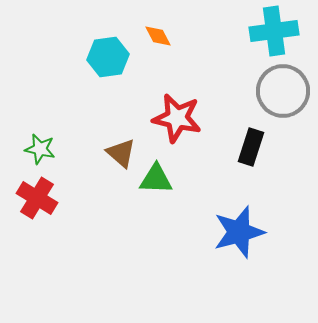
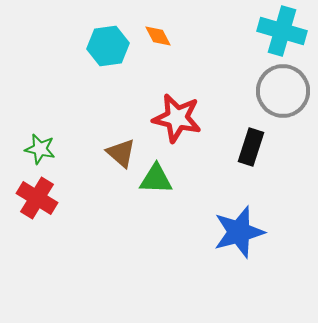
cyan cross: moved 8 px right; rotated 24 degrees clockwise
cyan hexagon: moved 11 px up
